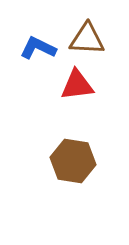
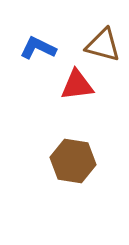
brown triangle: moved 16 px right, 6 px down; rotated 12 degrees clockwise
